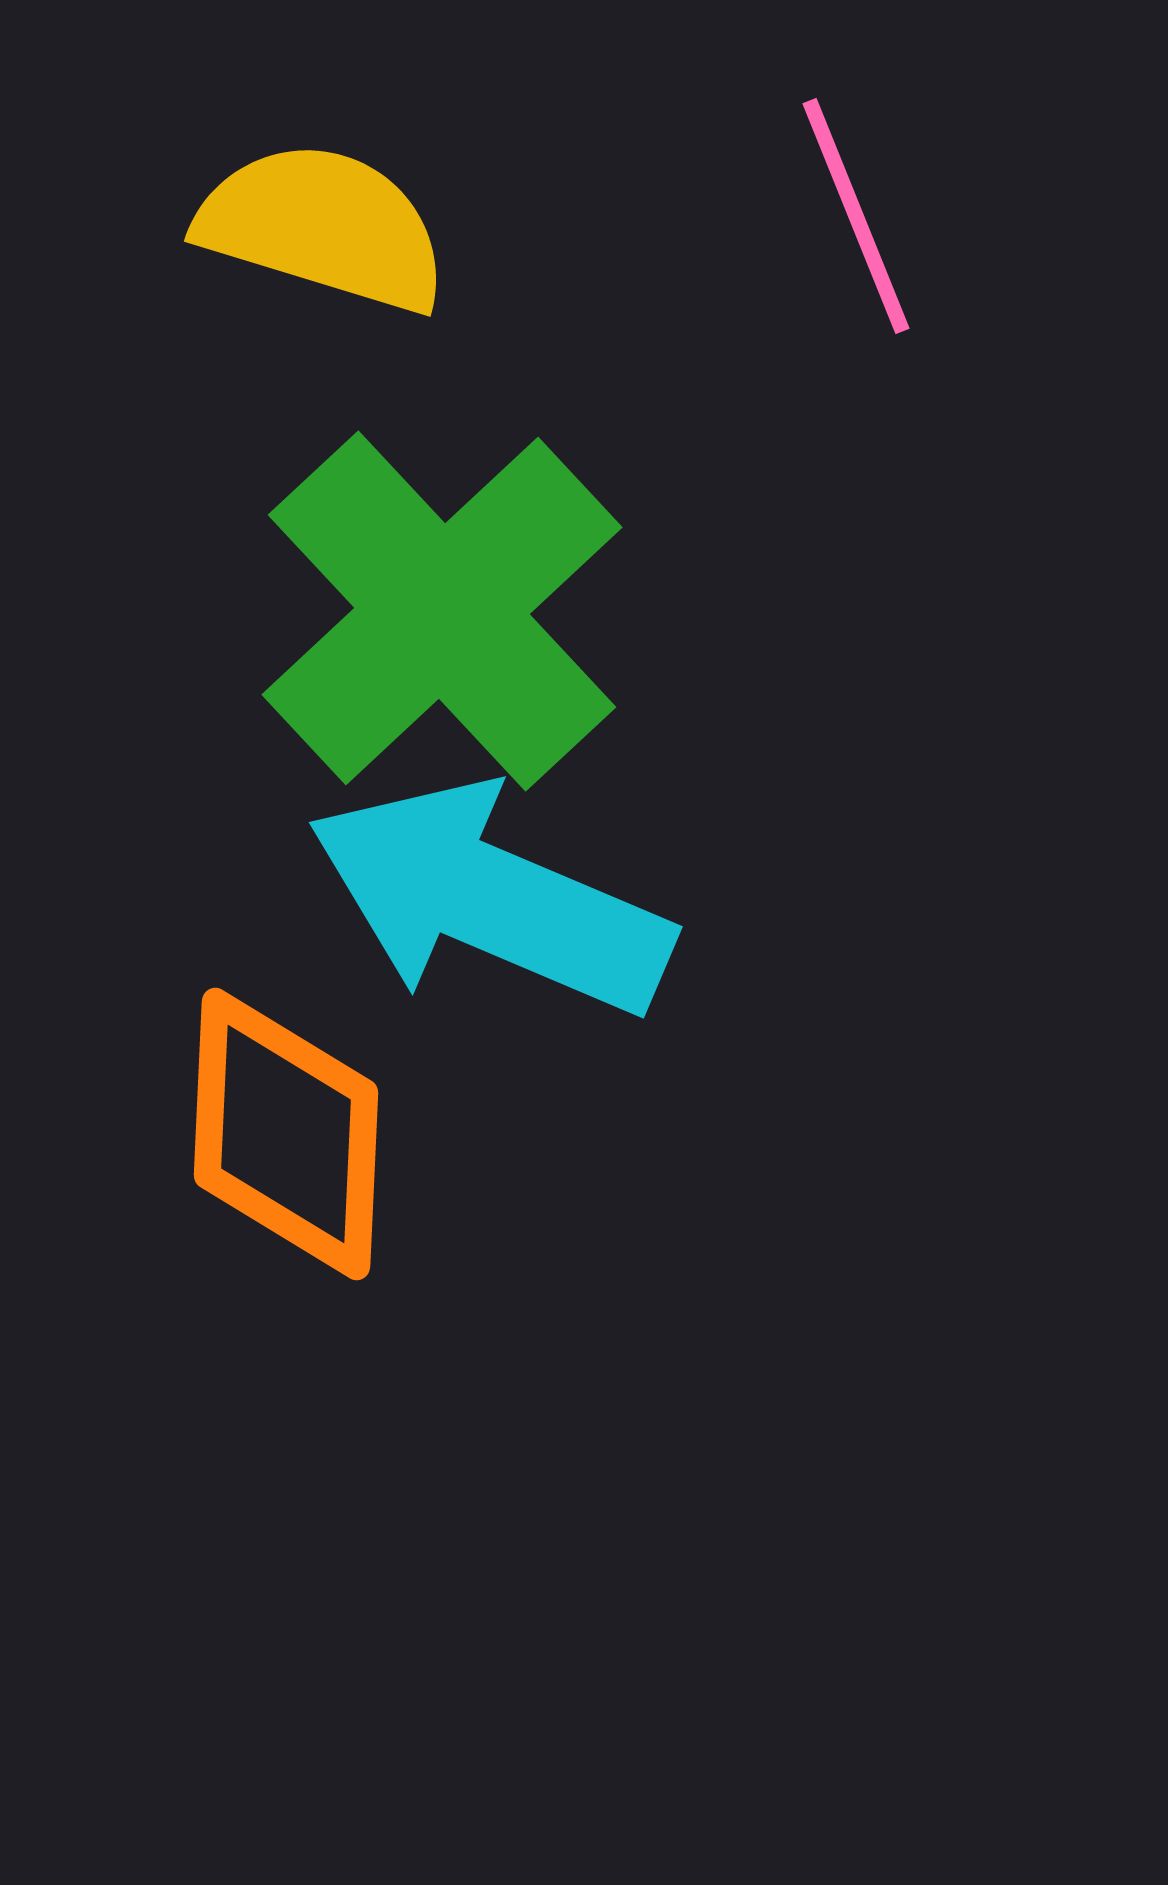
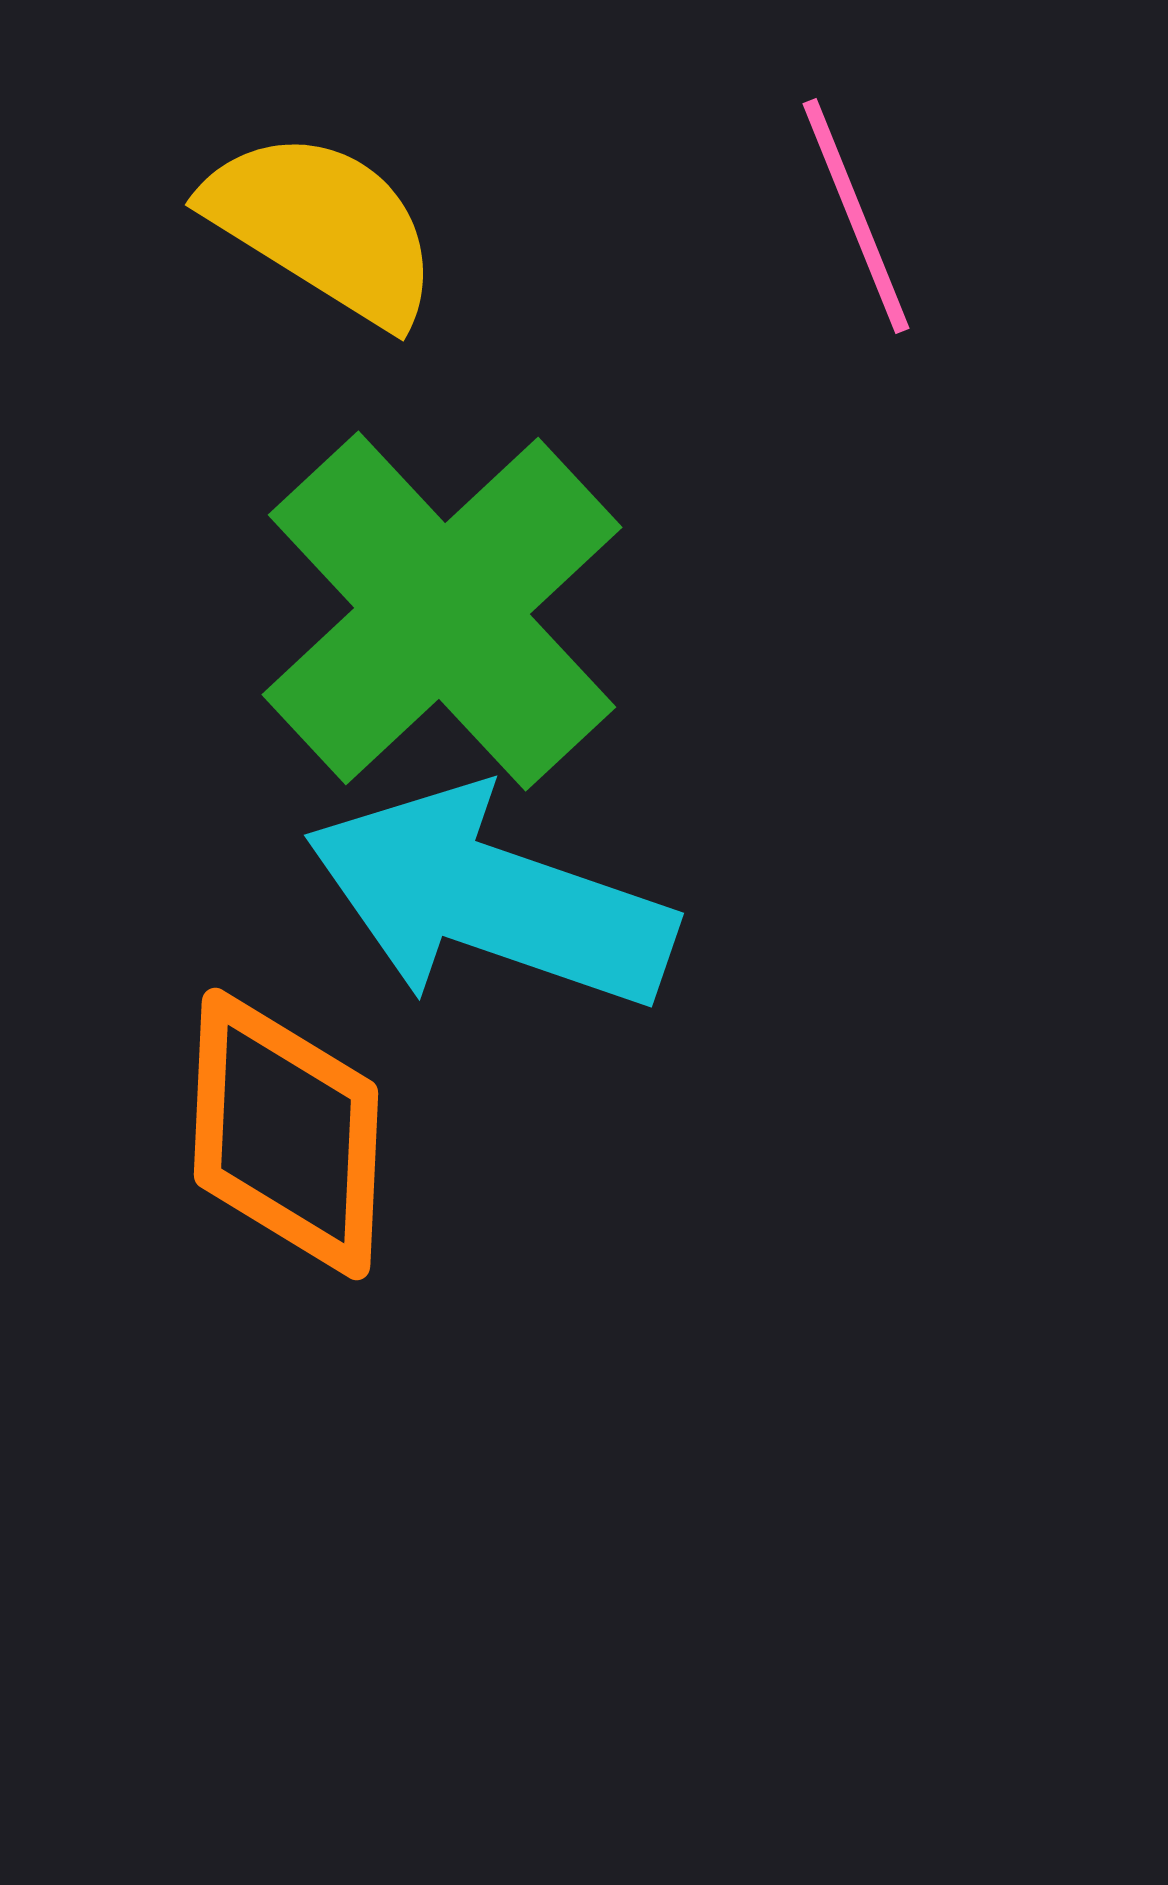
yellow semicircle: rotated 15 degrees clockwise
cyan arrow: rotated 4 degrees counterclockwise
